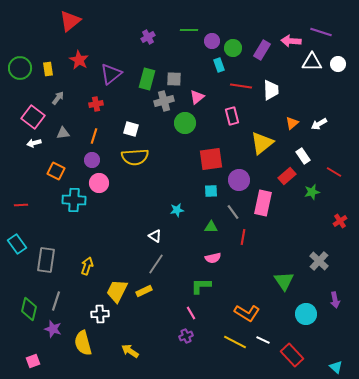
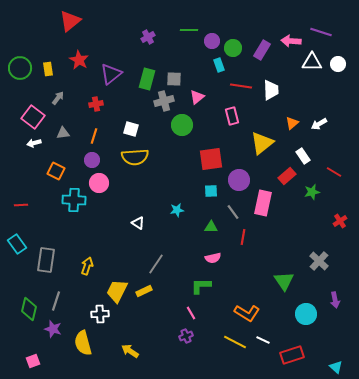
green circle at (185, 123): moved 3 px left, 2 px down
white triangle at (155, 236): moved 17 px left, 13 px up
red rectangle at (292, 355): rotated 65 degrees counterclockwise
